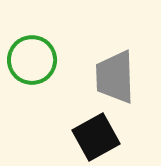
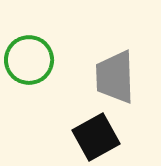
green circle: moved 3 px left
